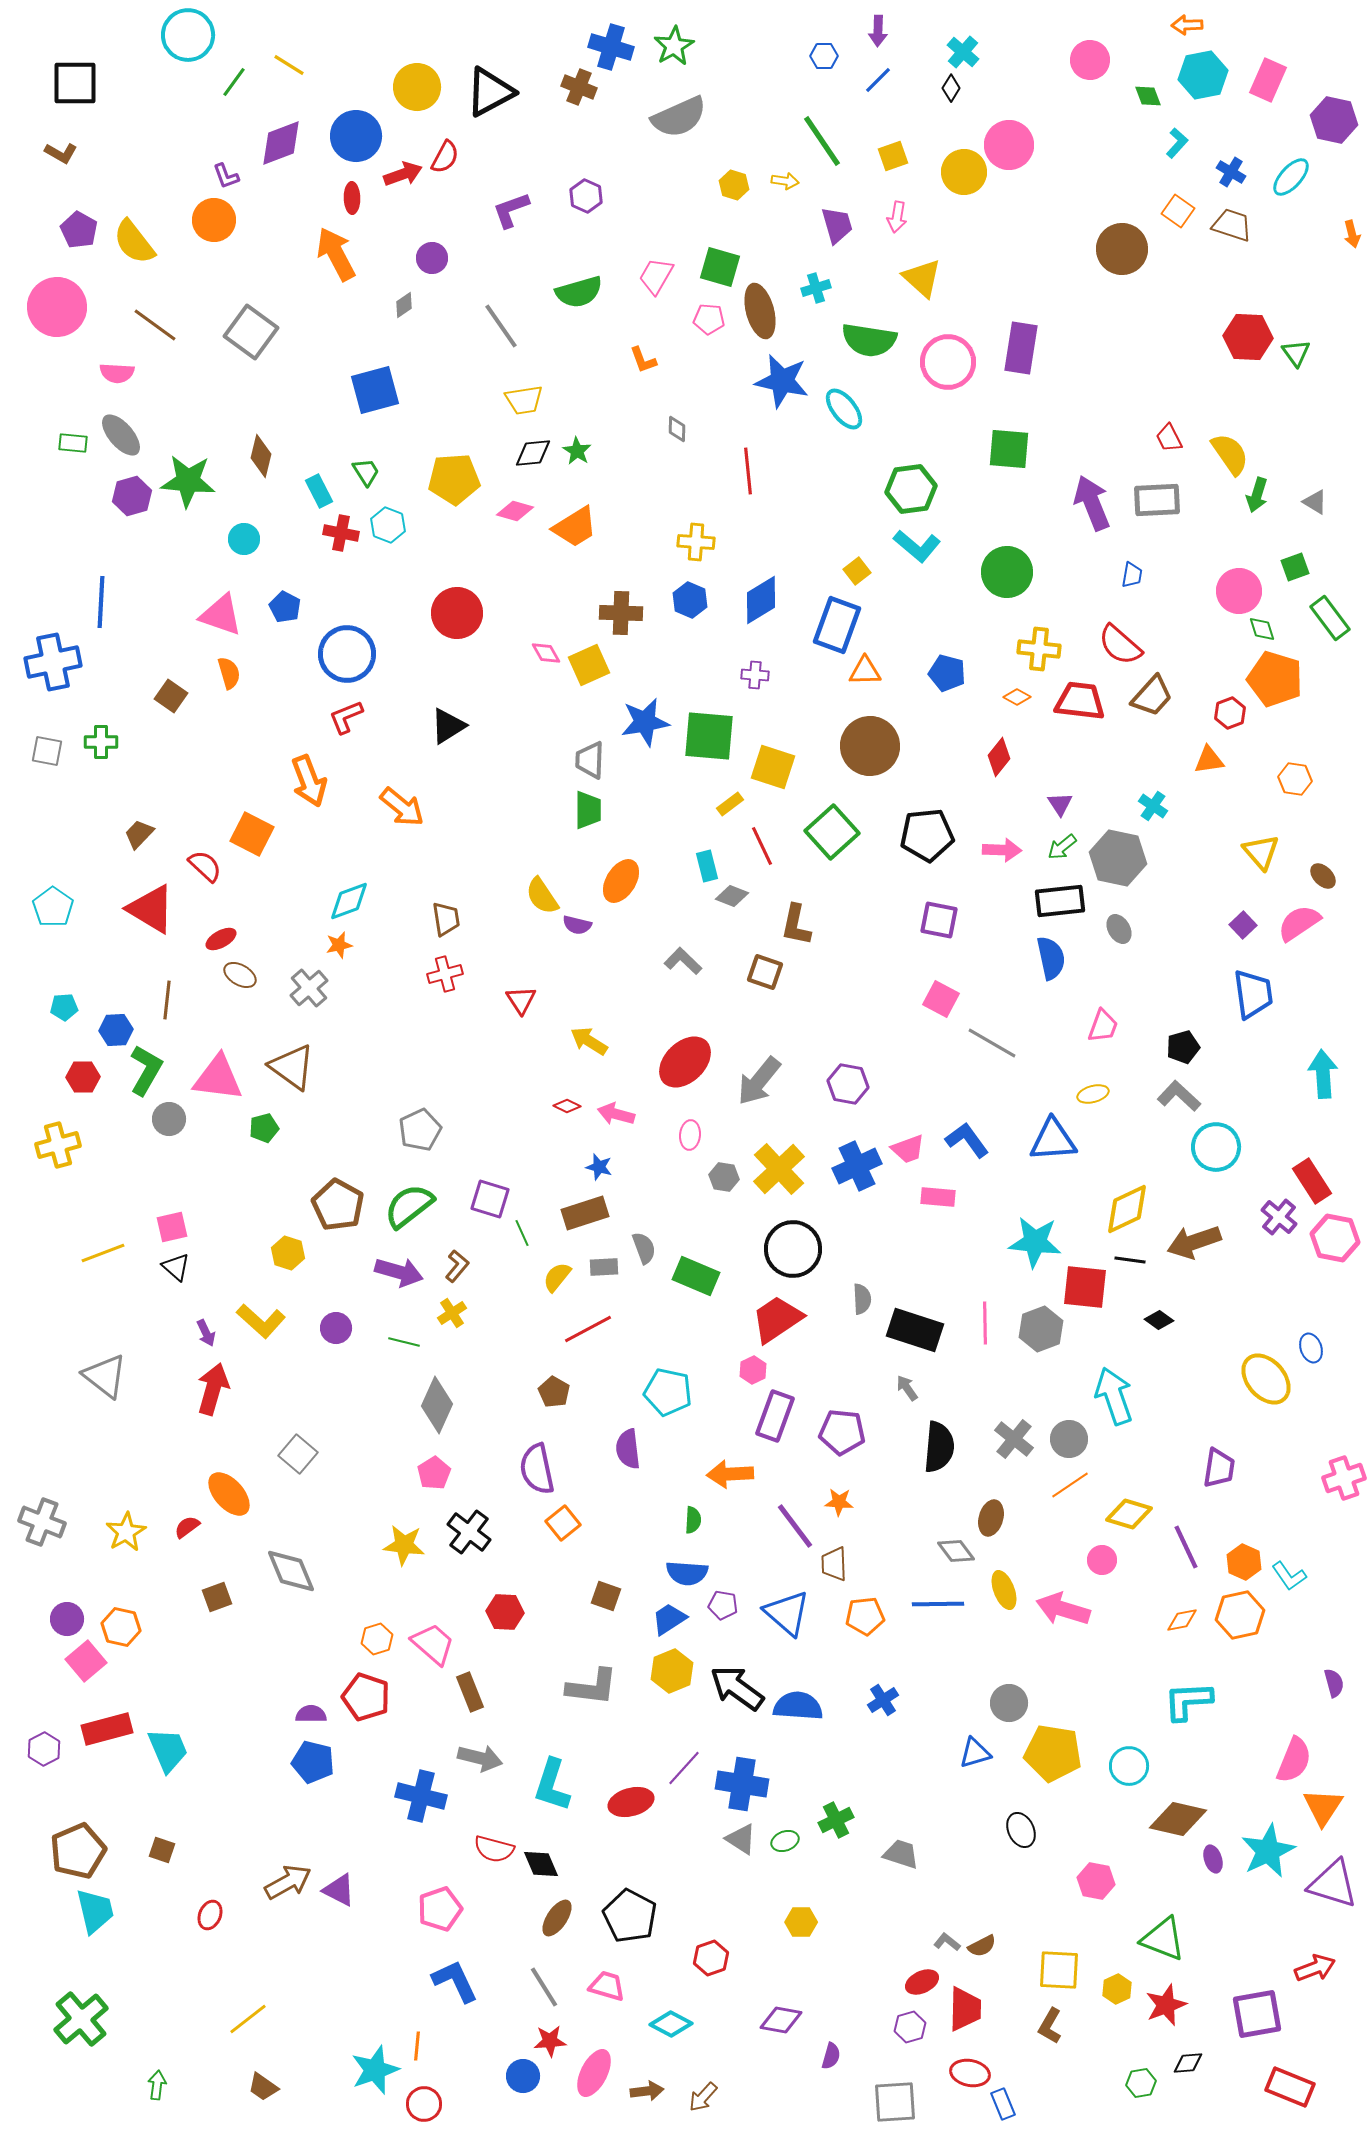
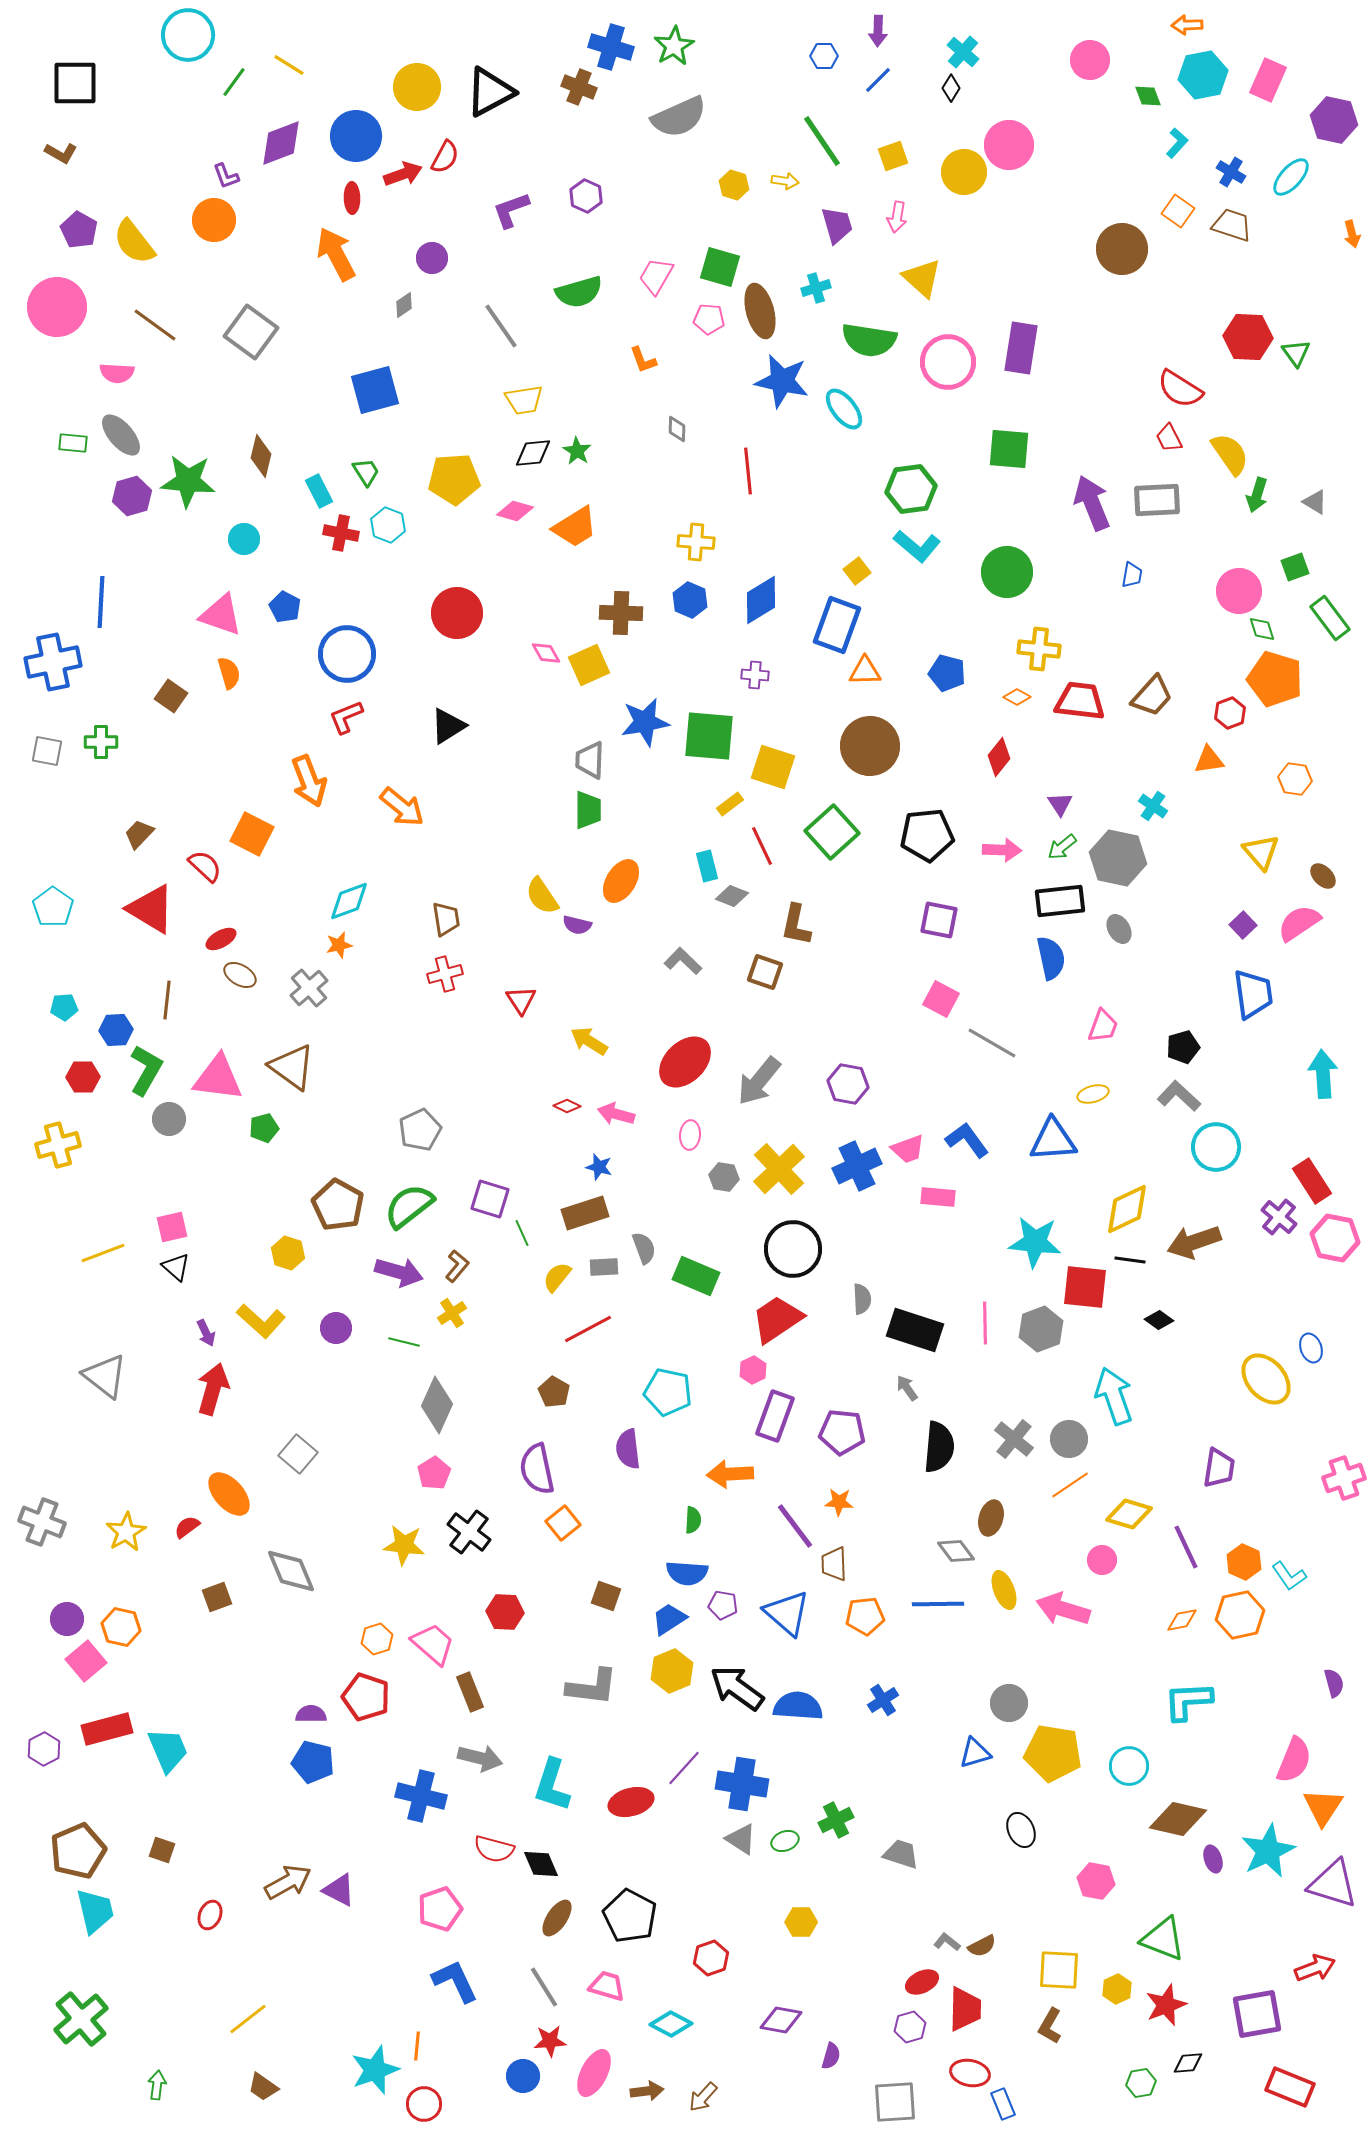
red semicircle at (1120, 645): moved 60 px right, 256 px up; rotated 9 degrees counterclockwise
